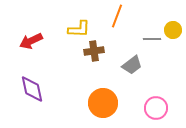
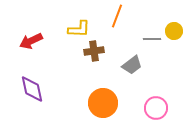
yellow circle: moved 1 px right, 1 px down
